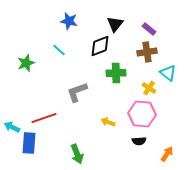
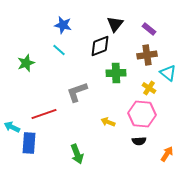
blue star: moved 6 px left, 4 px down
brown cross: moved 3 px down
red line: moved 4 px up
